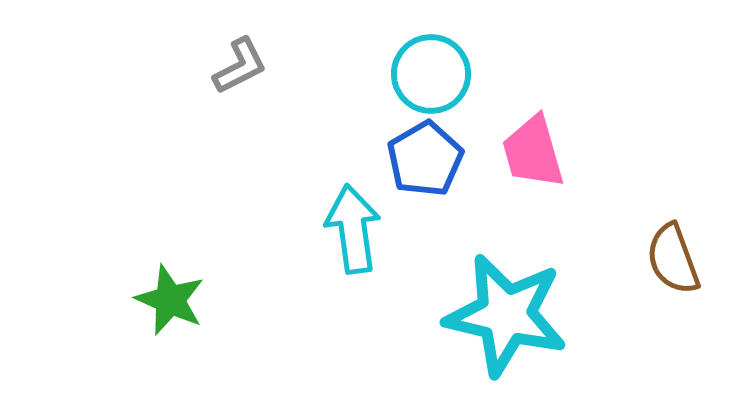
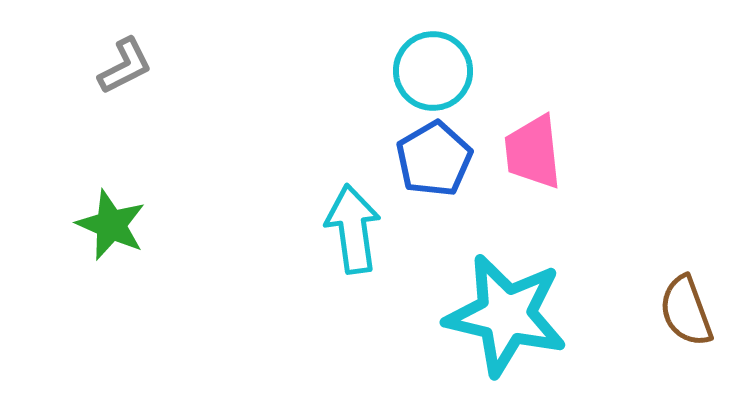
gray L-shape: moved 115 px left
cyan circle: moved 2 px right, 3 px up
pink trapezoid: rotated 10 degrees clockwise
blue pentagon: moved 9 px right
brown semicircle: moved 13 px right, 52 px down
green star: moved 59 px left, 75 px up
